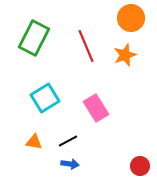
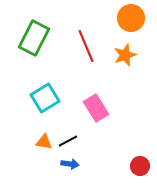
orange triangle: moved 10 px right
